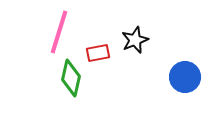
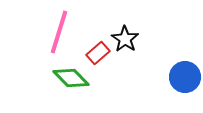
black star: moved 10 px left, 1 px up; rotated 16 degrees counterclockwise
red rectangle: rotated 30 degrees counterclockwise
green diamond: rotated 57 degrees counterclockwise
